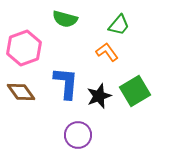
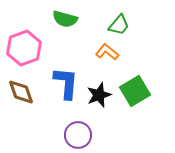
orange L-shape: rotated 15 degrees counterclockwise
brown diamond: rotated 16 degrees clockwise
black star: moved 1 px up
